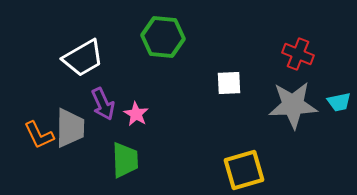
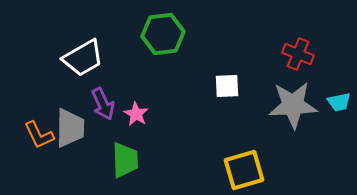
green hexagon: moved 3 px up; rotated 12 degrees counterclockwise
white square: moved 2 px left, 3 px down
